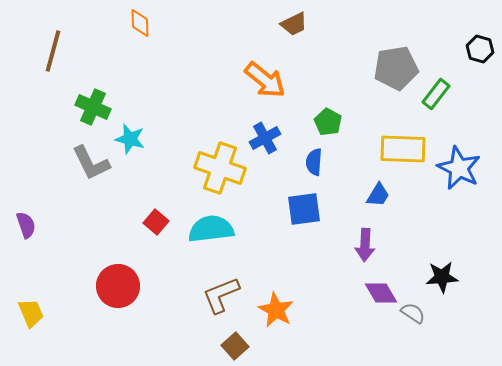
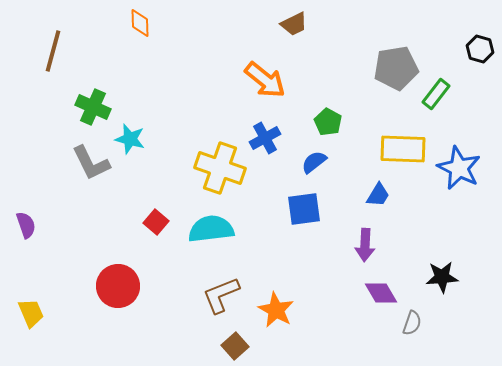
blue semicircle: rotated 48 degrees clockwise
gray semicircle: moved 1 px left, 10 px down; rotated 75 degrees clockwise
